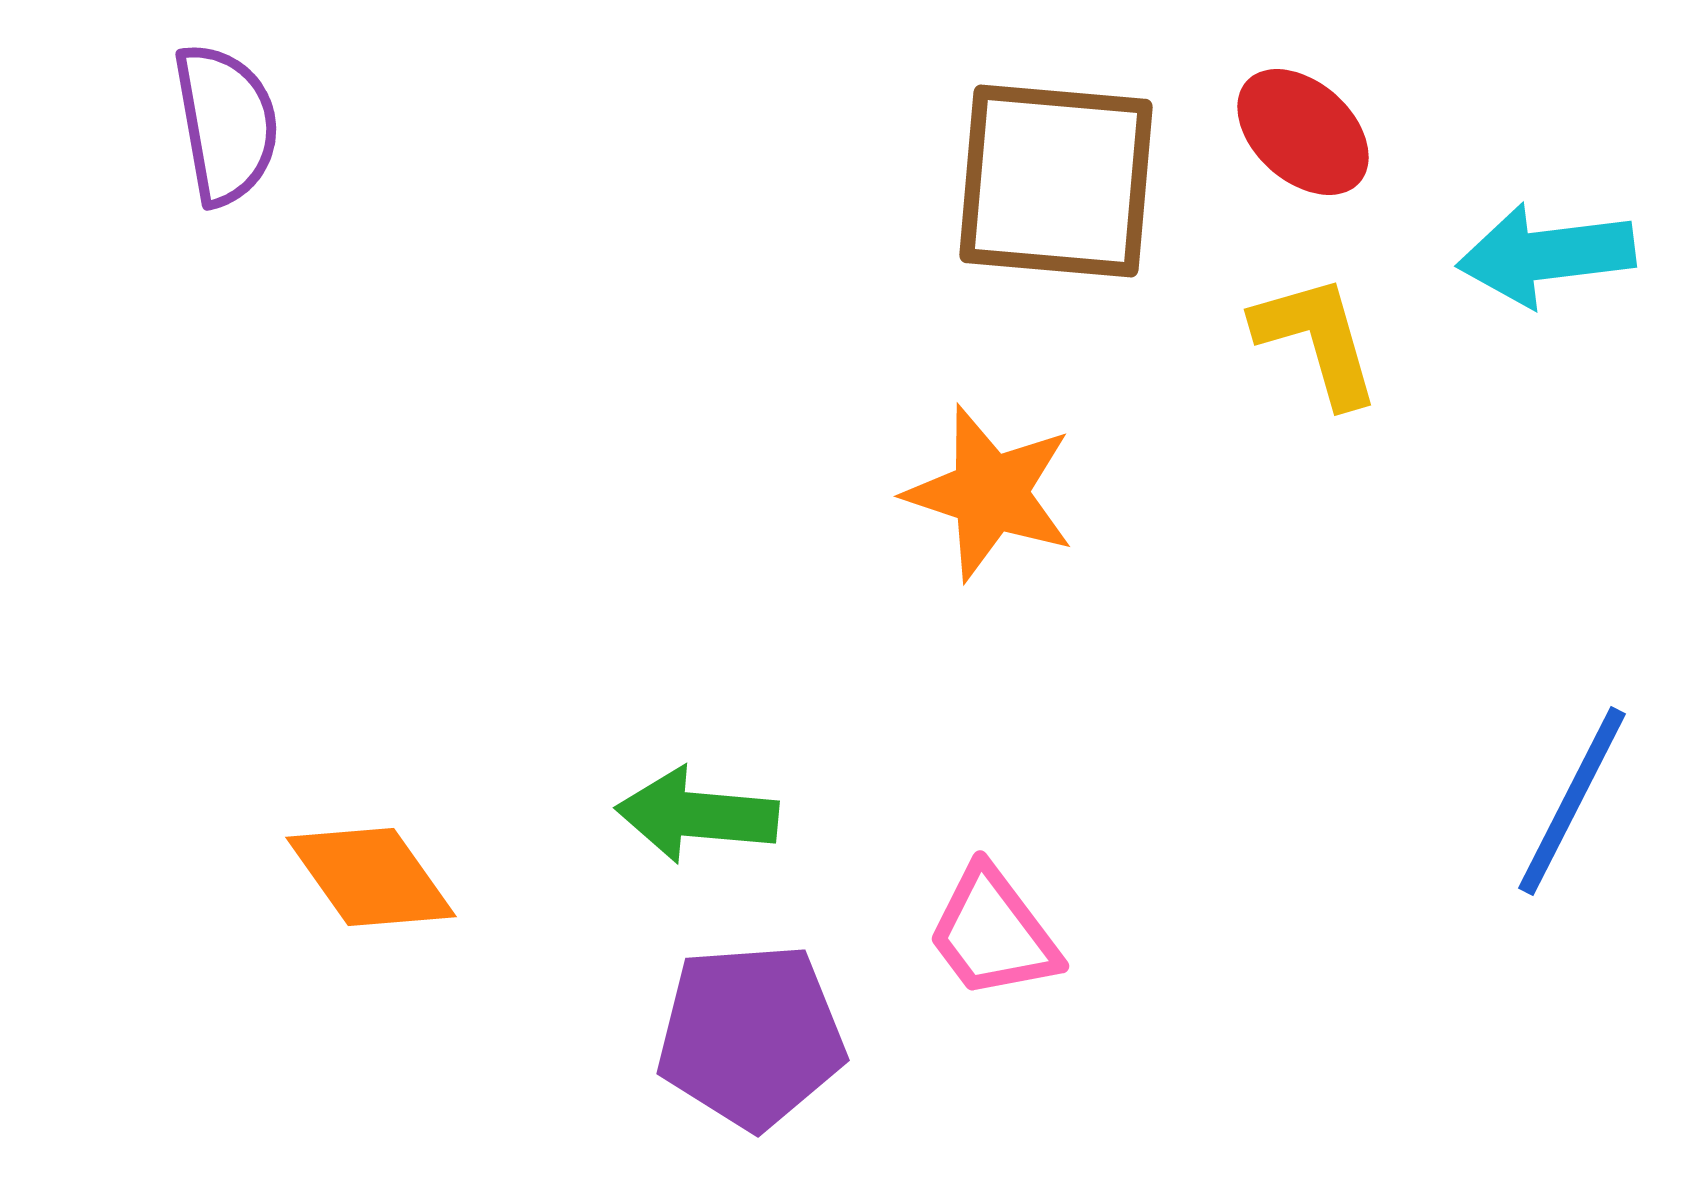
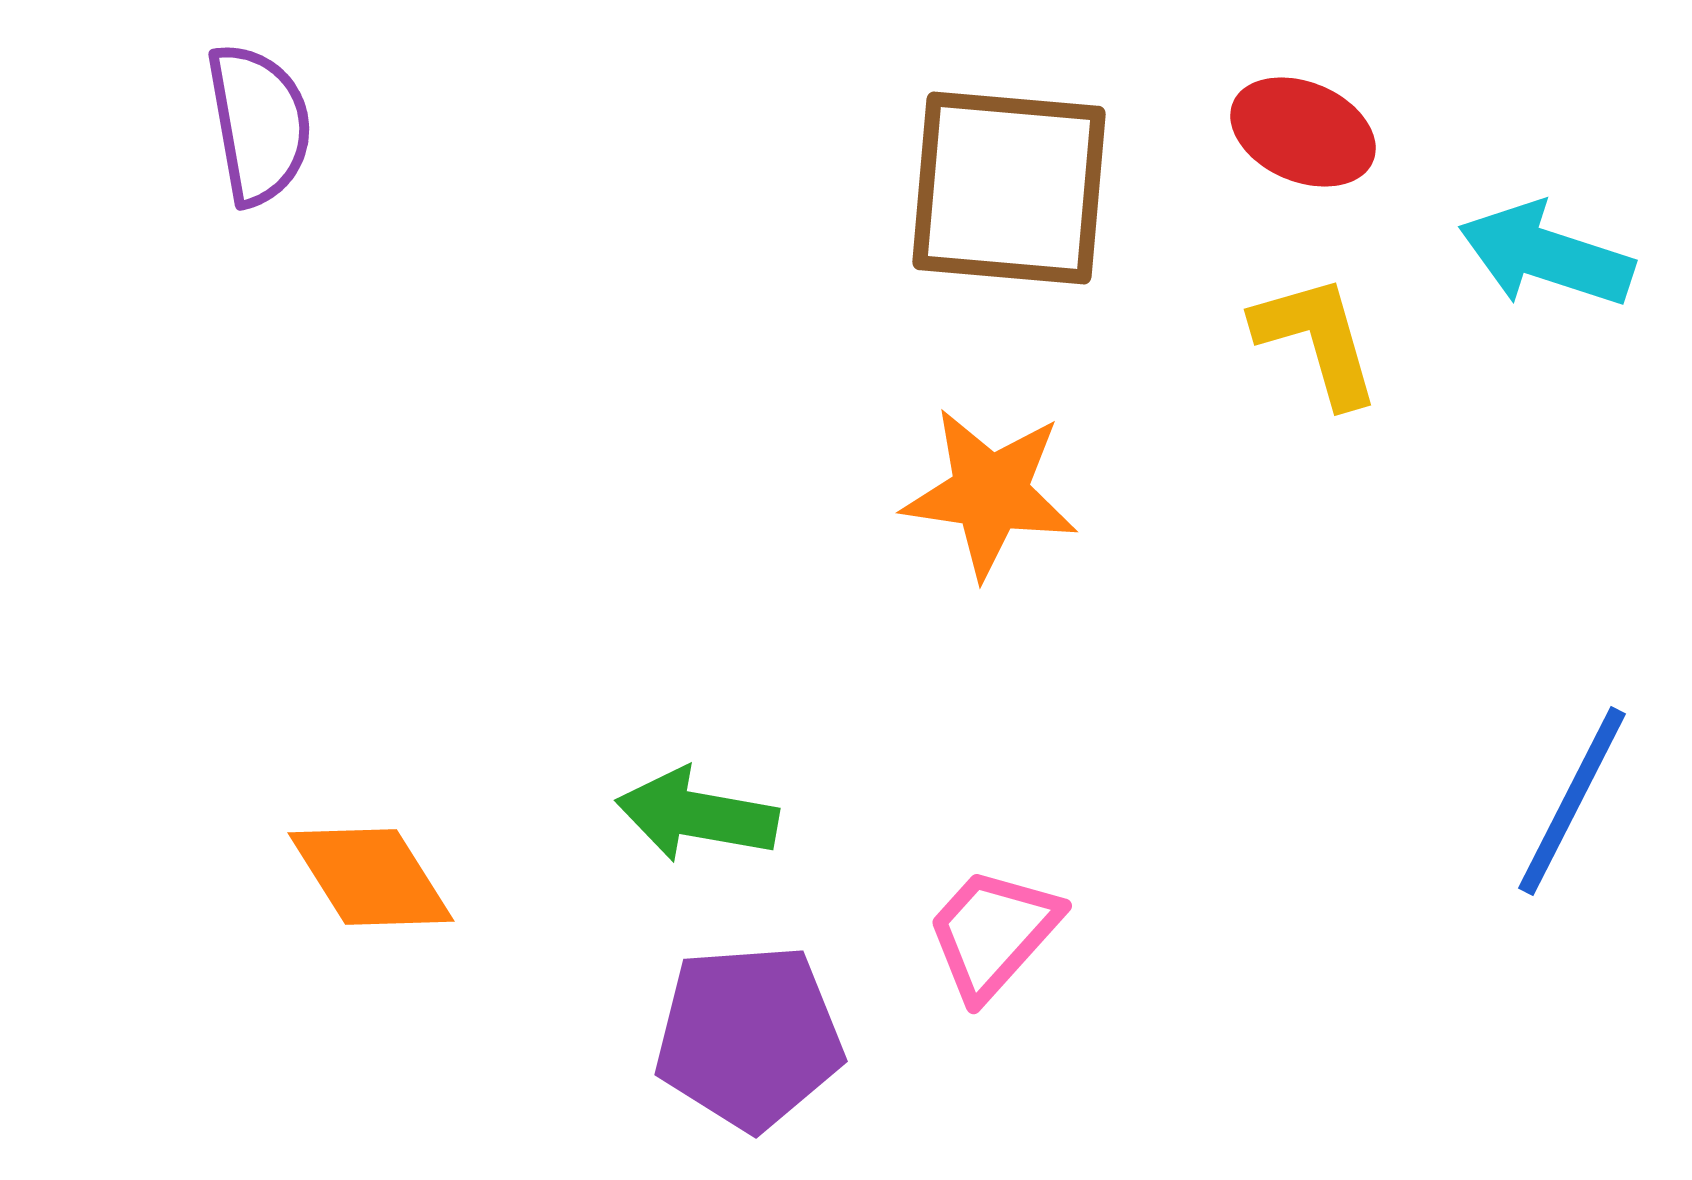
purple semicircle: moved 33 px right
red ellipse: rotated 19 degrees counterclockwise
brown square: moved 47 px left, 7 px down
cyan arrow: rotated 25 degrees clockwise
orange star: rotated 10 degrees counterclockwise
green arrow: rotated 5 degrees clockwise
orange diamond: rotated 3 degrees clockwise
pink trapezoid: rotated 79 degrees clockwise
purple pentagon: moved 2 px left, 1 px down
